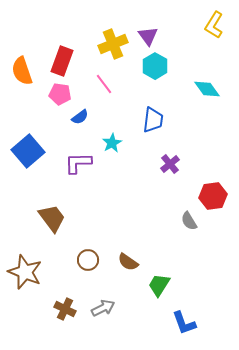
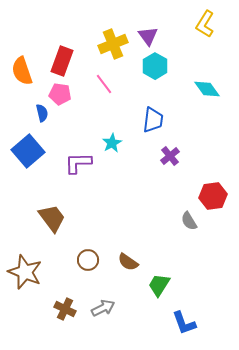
yellow L-shape: moved 9 px left, 1 px up
blue semicircle: moved 38 px left, 4 px up; rotated 66 degrees counterclockwise
purple cross: moved 8 px up
